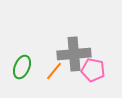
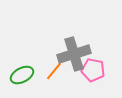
gray cross: rotated 12 degrees counterclockwise
green ellipse: moved 8 px down; rotated 40 degrees clockwise
